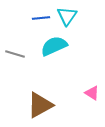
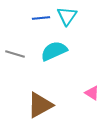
cyan semicircle: moved 5 px down
